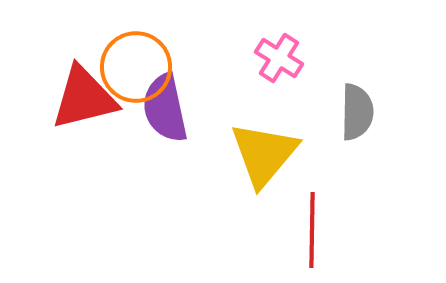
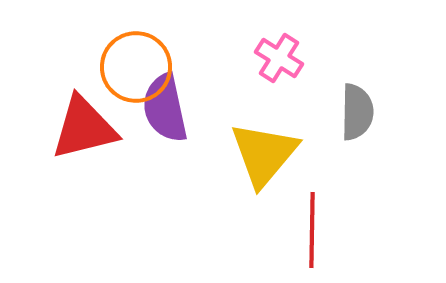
red triangle: moved 30 px down
